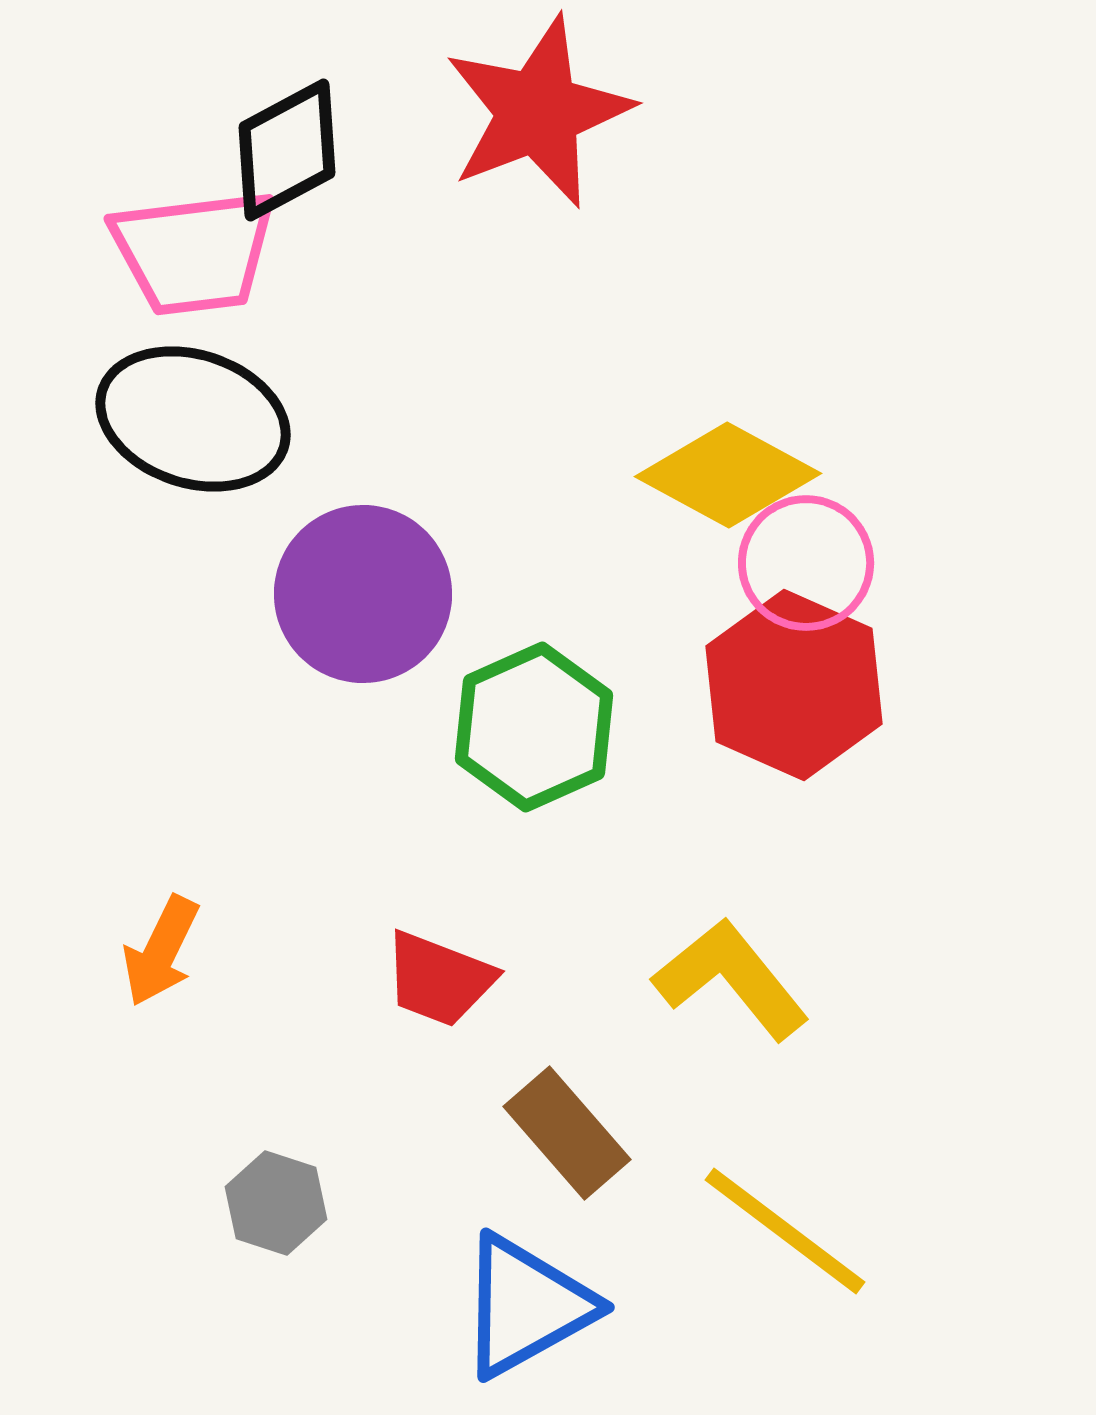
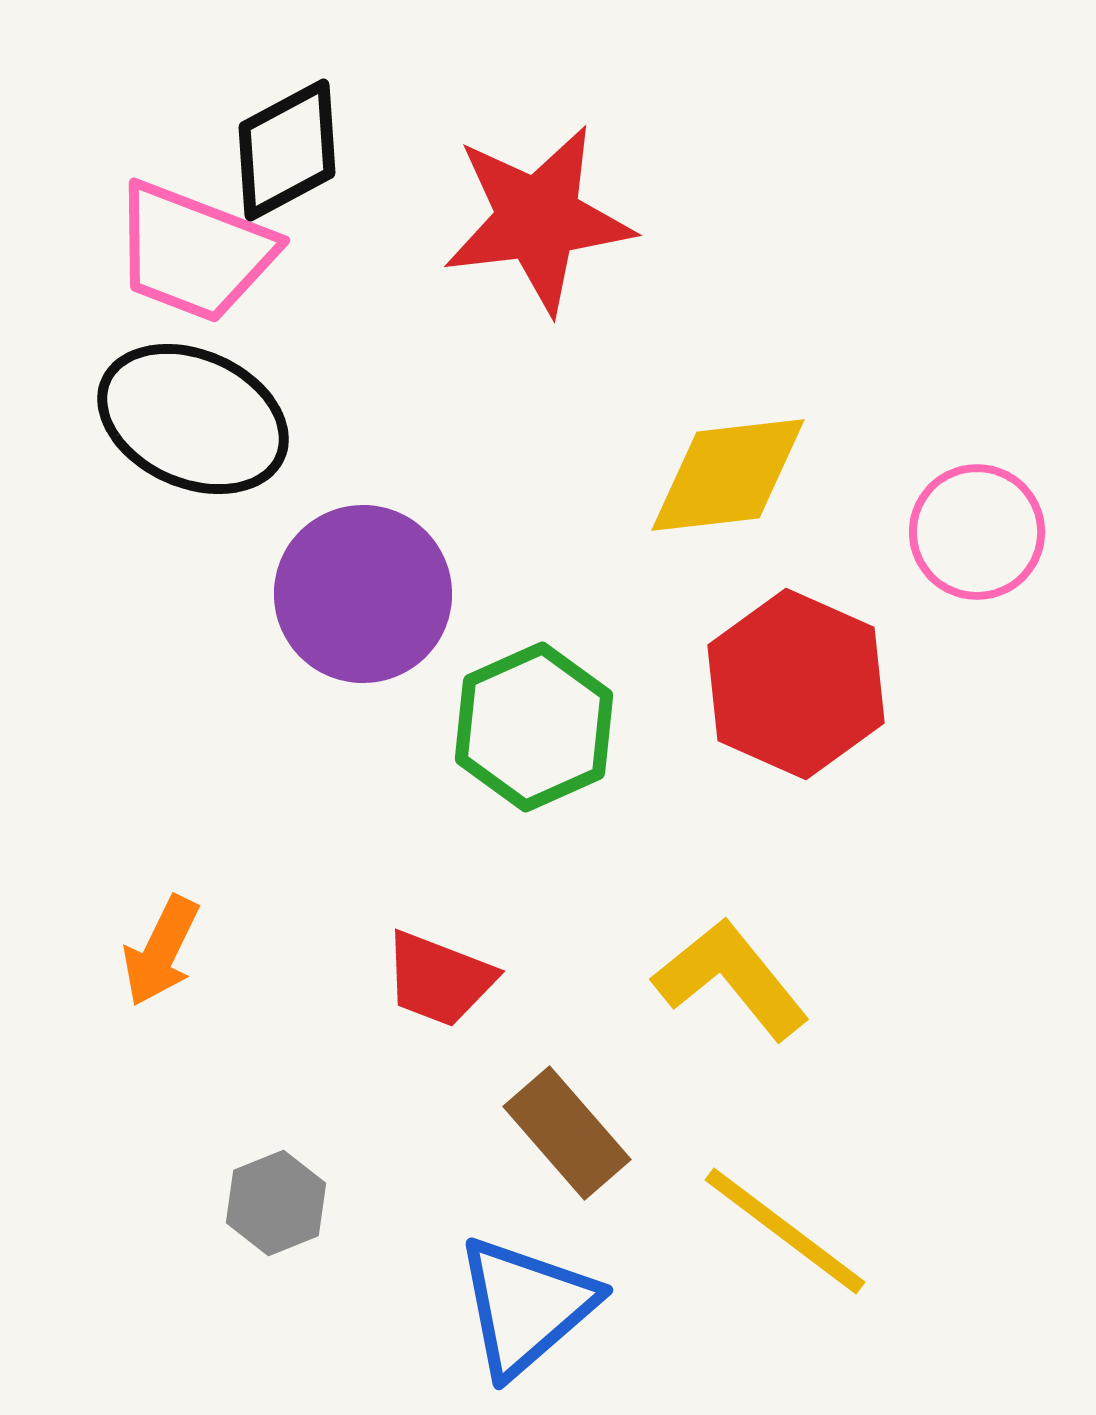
red star: moved 107 px down; rotated 14 degrees clockwise
pink trapezoid: rotated 28 degrees clockwise
black ellipse: rotated 6 degrees clockwise
yellow diamond: rotated 35 degrees counterclockwise
pink circle: moved 171 px right, 31 px up
red hexagon: moved 2 px right, 1 px up
gray hexagon: rotated 20 degrees clockwise
blue triangle: rotated 12 degrees counterclockwise
